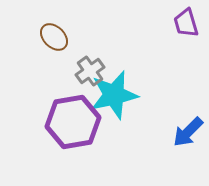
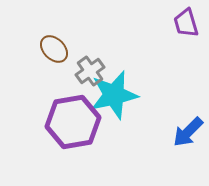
brown ellipse: moved 12 px down
